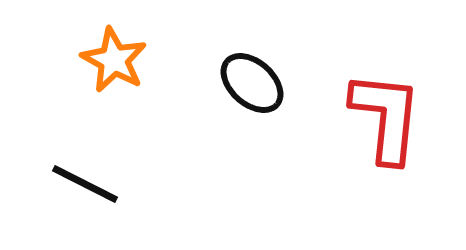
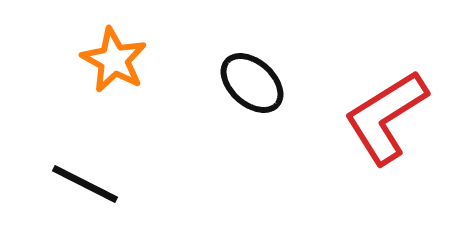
red L-shape: rotated 128 degrees counterclockwise
